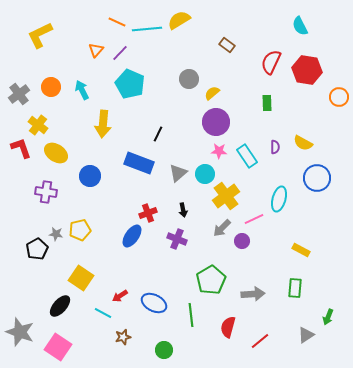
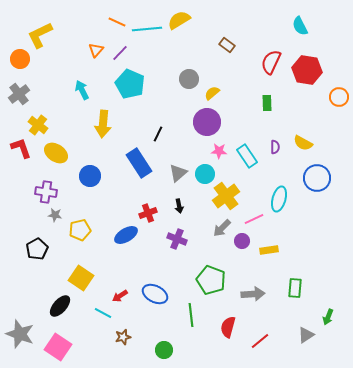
orange circle at (51, 87): moved 31 px left, 28 px up
purple circle at (216, 122): moved 9 px left
blue rectangle at (139, 163): rotated 36 degrees clockwise
black arrow at (183, 210): moved 4 px left, 4 px up
gray star at (56, 234): moved 1 px left, 19 px up
blue ellipse at (132, 236): moved 6 px left, 1 px up; rotated 25 degrees clockwise
yellow rectangle at (301, 250): moved 32 px left; rotated 36 degrees counterclockwise
green pentagon at (211, 280): rotated 20 degrees counterclockwise
blue ellipse at (154, 303): moved 1 px right, 9 px up
gray star at (20, 332): moved 2 px down
